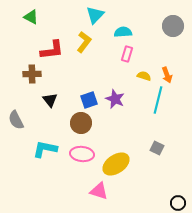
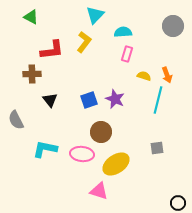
brown circle: moved 20 px right, 9 px down
gray square: rotated 32 degrees counterclockwise
